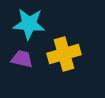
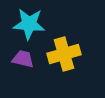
purple trapezoid: moved 1 px right
